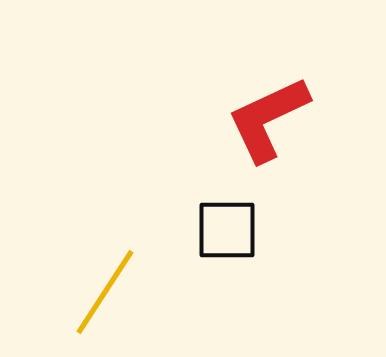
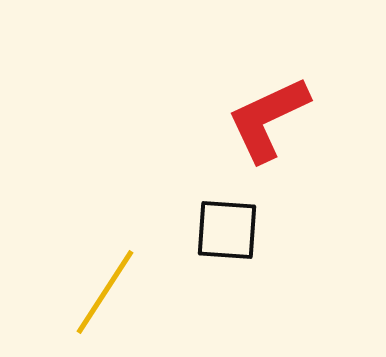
black square: rotated 4 degrees clockwise
